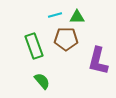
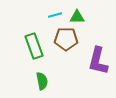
green semicircle: rotated 30 degrees clockwise
